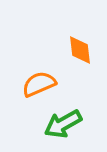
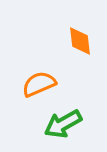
orange diamond: moved 9 px up
